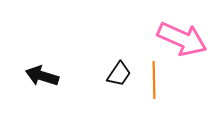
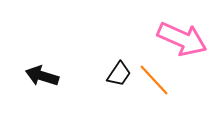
orange line: rotated 42 degrees counterclockwise
